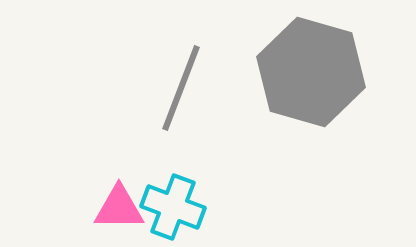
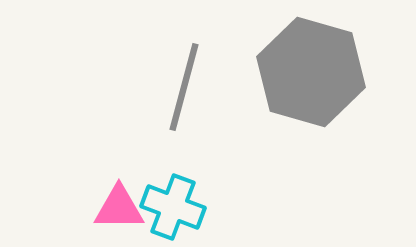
gray line: moved 3 px right, 1 px up; rotated 6 degrees counterclockwise
